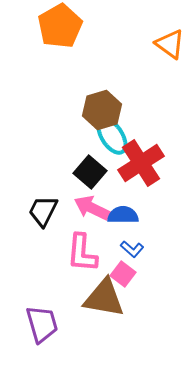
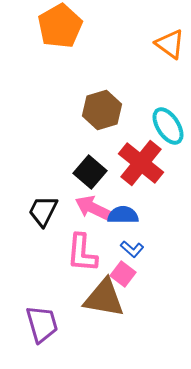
cyan ellipse: moved 56 px right, 10 px up
red cross: rotated 18 degrees counterclockwise
pink arrow: moved 1 px right
